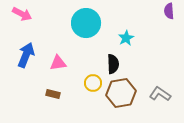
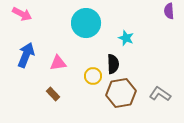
cyan star: rotated 21 degrees counterclockwise
yellow circle: moved 7 px up
brown rectangle: rotated 32 degrees clockwise
